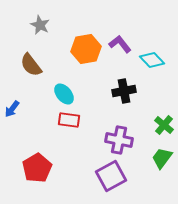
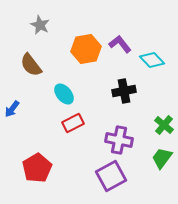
red rectangle: moved 4 px right, 3 px down; rotated 35 degrees counterclockwise
